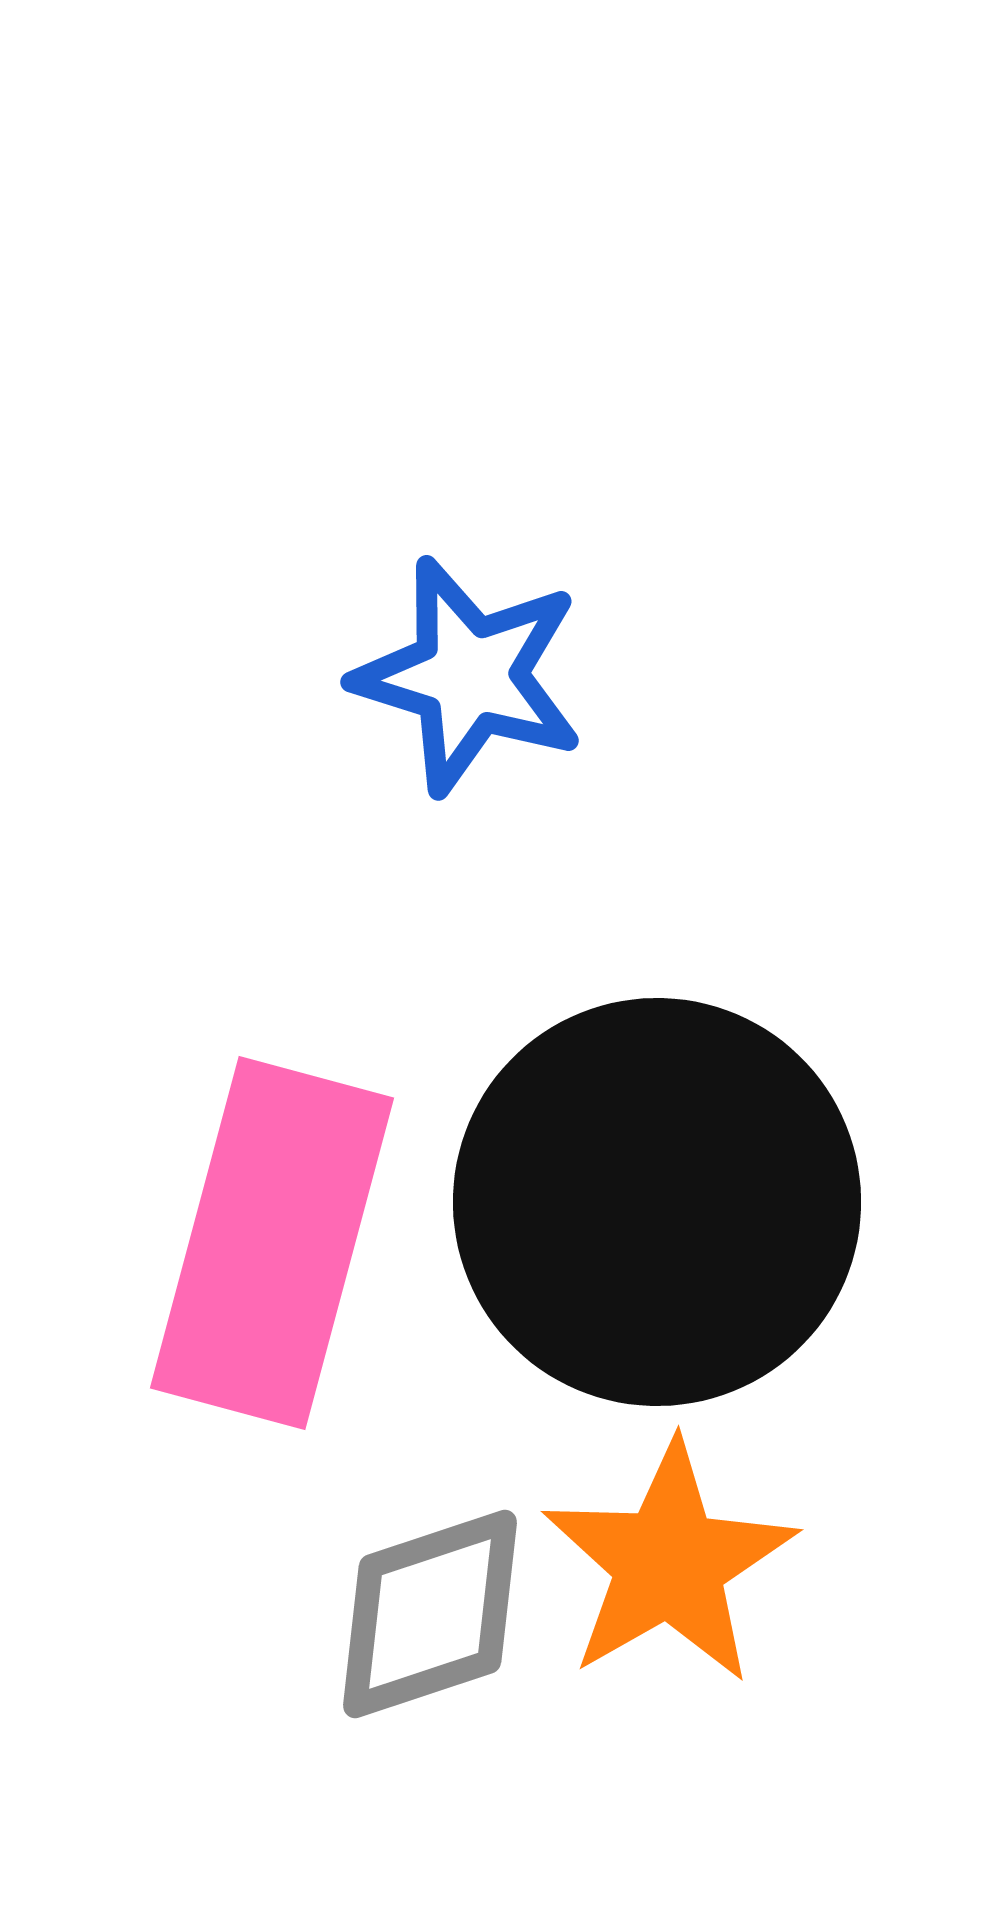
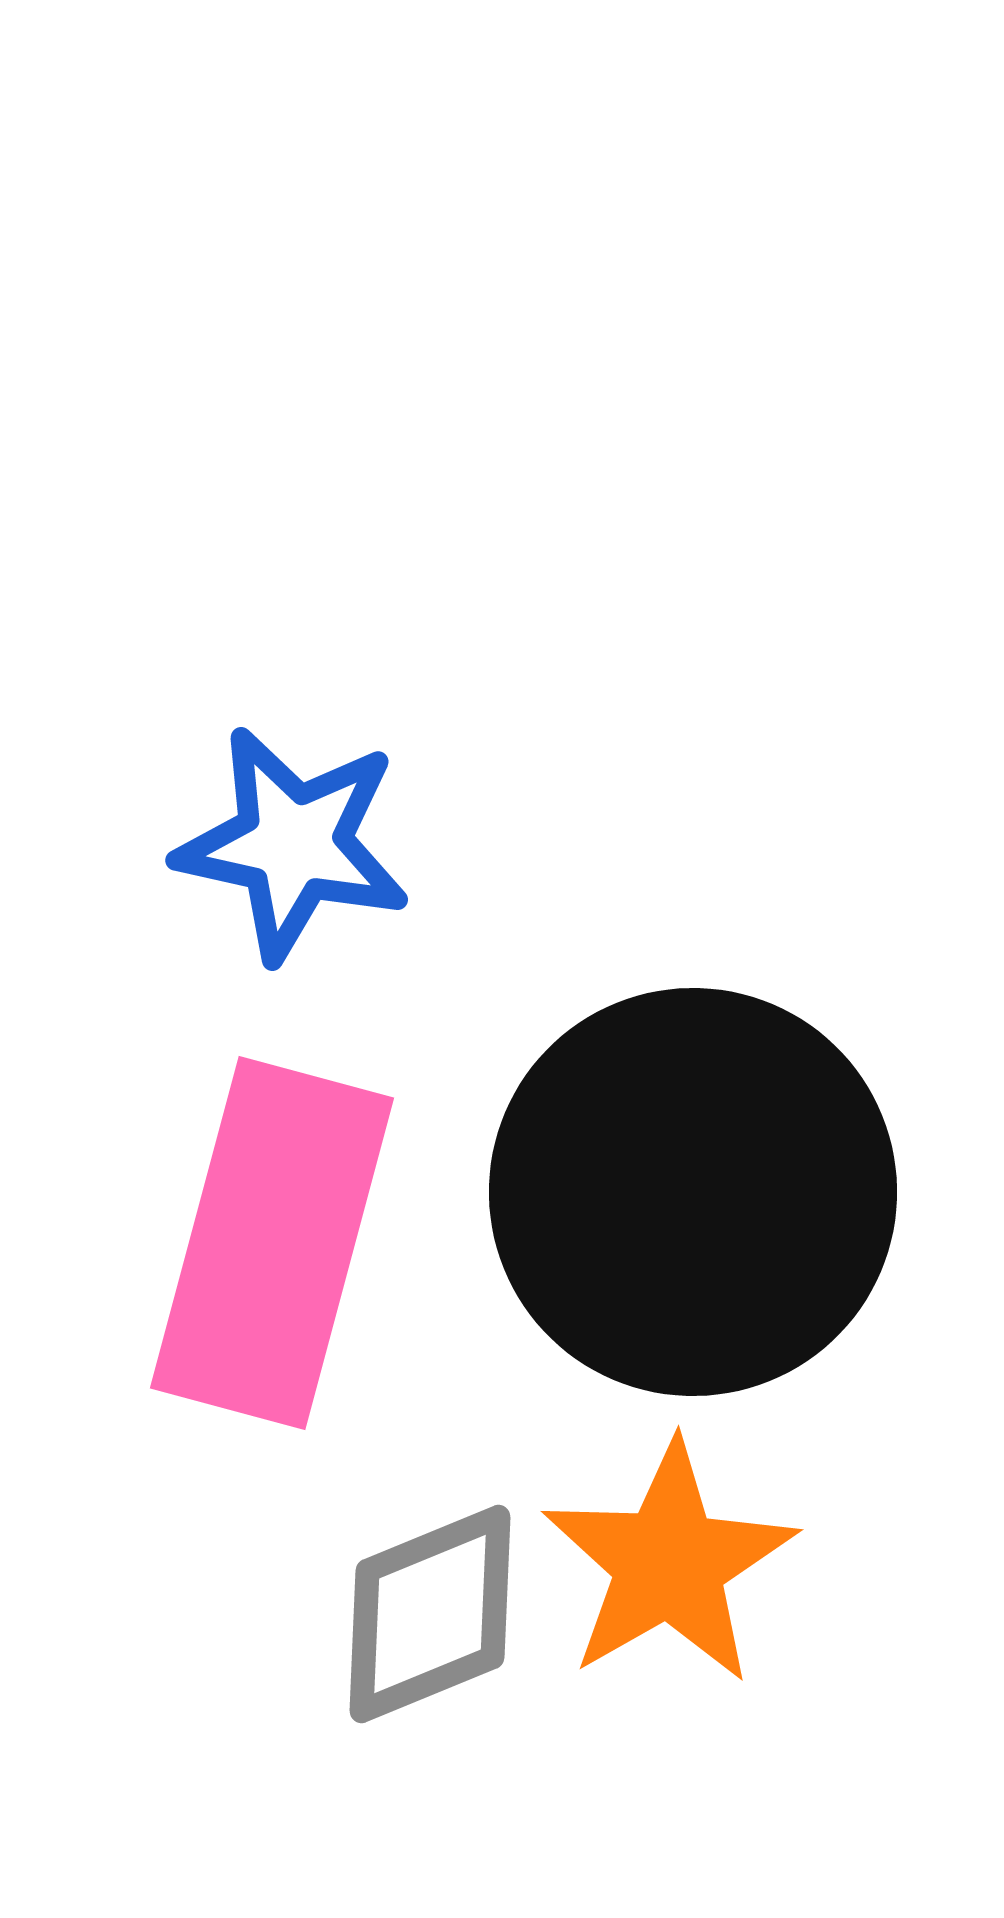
blue star: moved 176 px left, 168 px down; rotated 5 degrees counterclockwise
black circle: moved 36 px right, 10 px up
gray diamond: rotated 4 degrees counterclockwise
